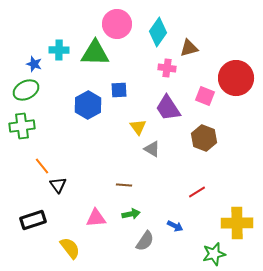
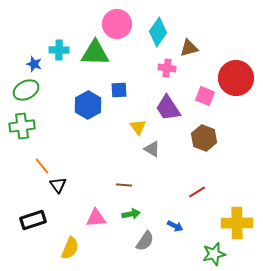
yellow semicircle: rotated 60 degrees clockwise
